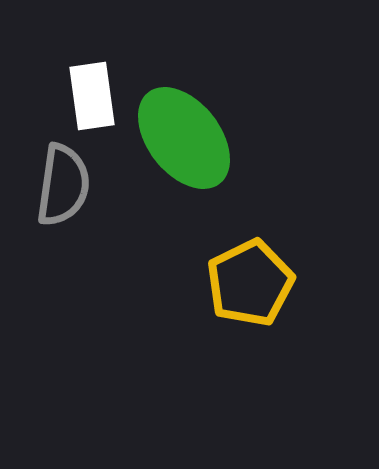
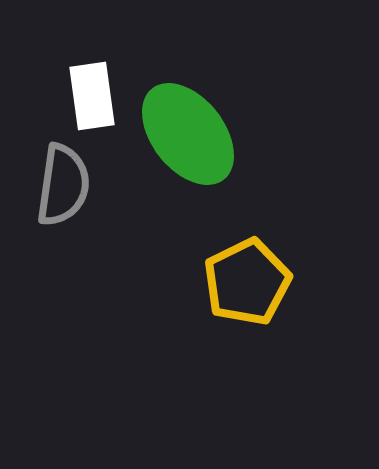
green ellipse: moved 4 px right, 4 px up
yellow pentagon: moved 3 px left, 1 px up
